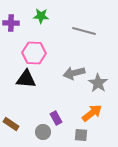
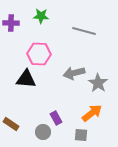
pink hexagon: moved 5 px right, 1 px down
